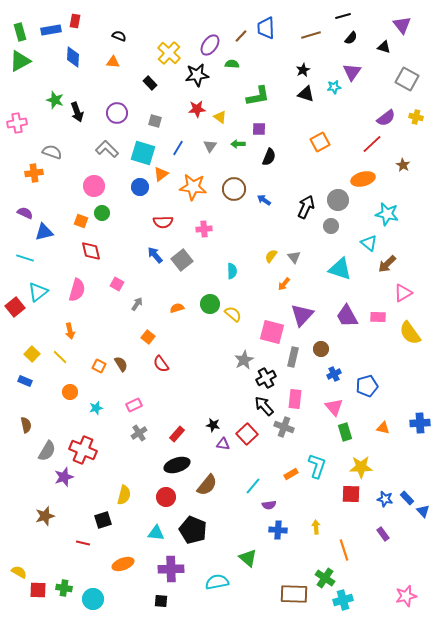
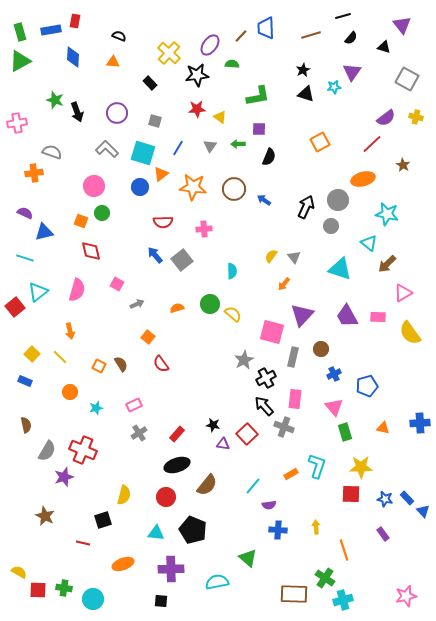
gray arrow at (137, 304): rotated 32 degrees clockwise
brown star at (45, 516): rotated 30 degrees counterclockwise
